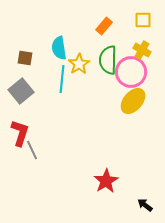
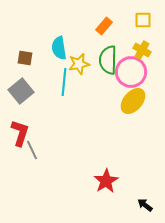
yellow star: rotated 20 degrees clockwise
cyan line: moved 2 px right, 3 px down
